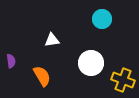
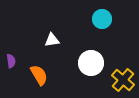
orange semicircle: moved 3 px left, 1 px up
yellow cross: rotated 20 degrees clockwise
